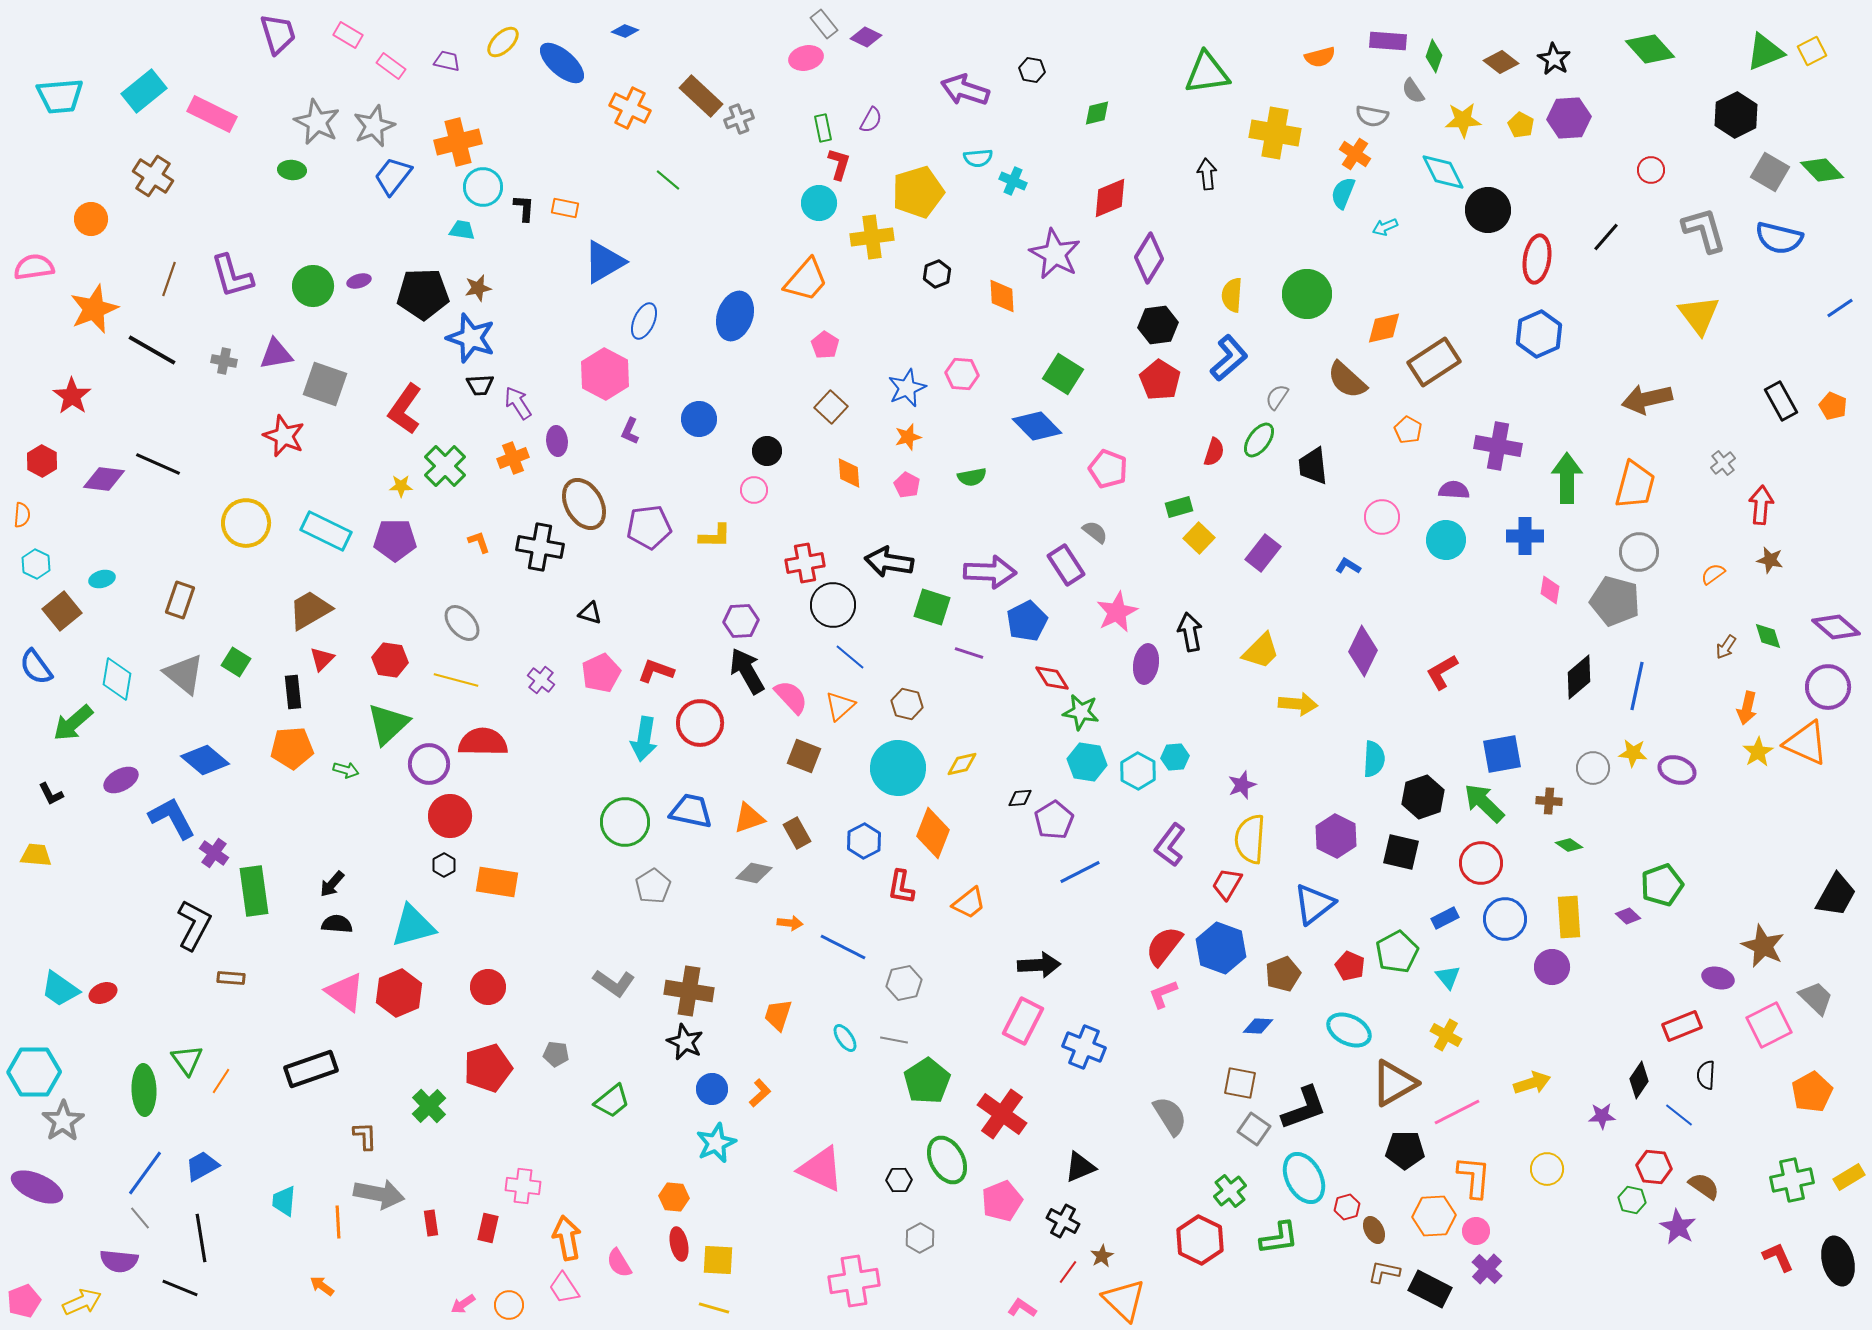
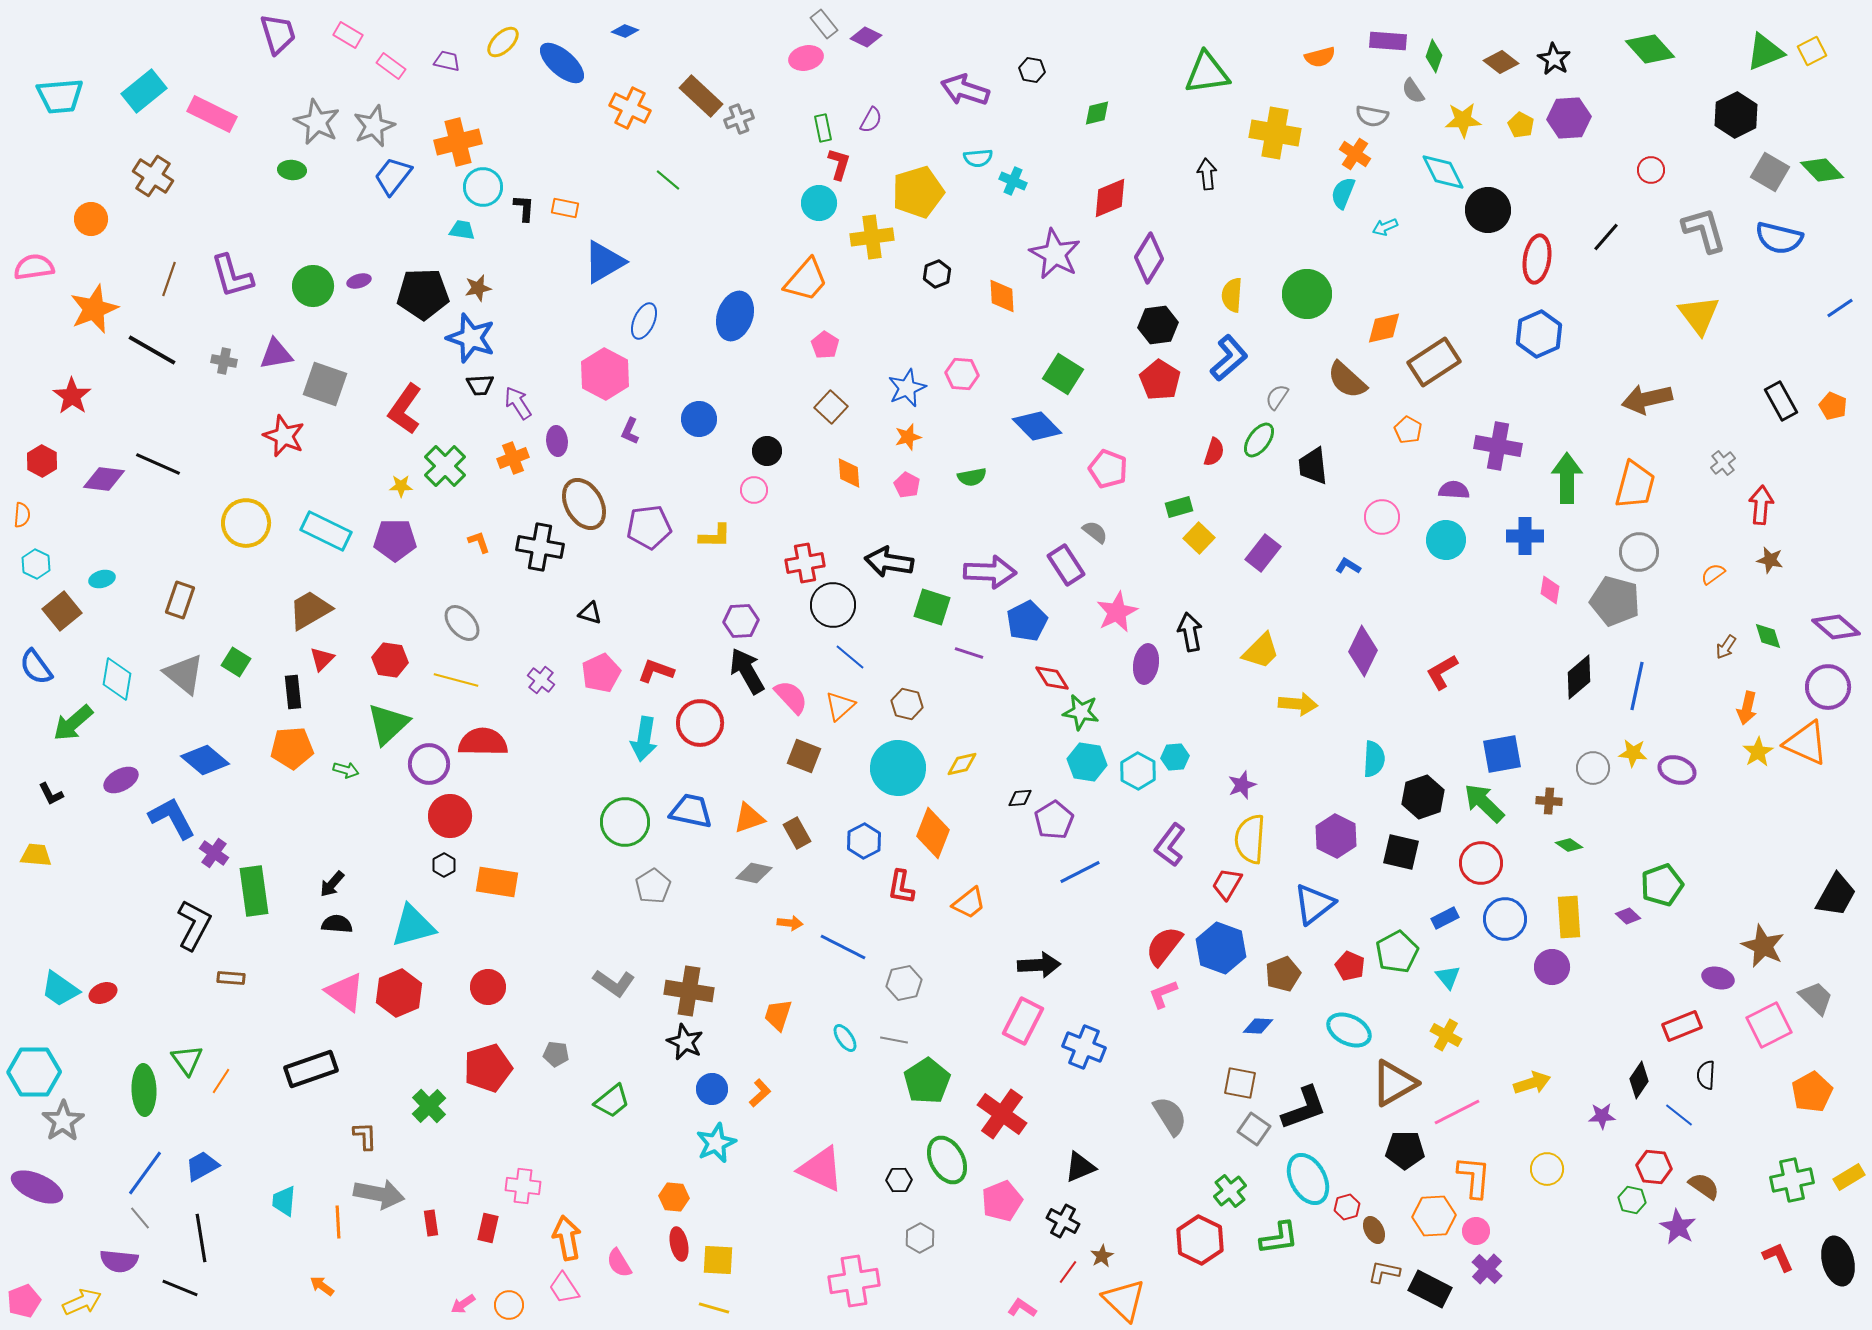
cyan ellipse at (1304, 1178): moved 4 px right, 1 px down
